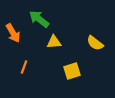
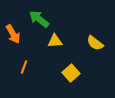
orange arrow: moved 1 px down
yellow triangle: moved 1 px right, 1 px up
yellow square: moved 1 px left, 2 px down; rotated 24 degrees counterclockwise
